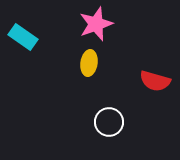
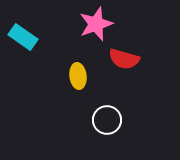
yellow ellipse: moved 11 px left, 13 px down; rotated 15 degrees counterclockwise
red semicircle: moved 31 px left, 22 px up
white circle: moved 2 px left, 2 px up
